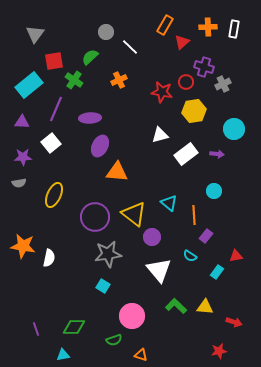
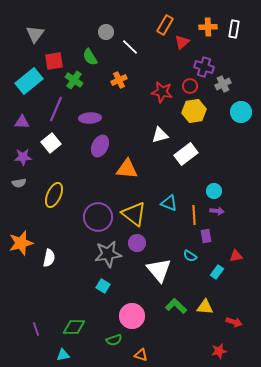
green semicircle at (90, 57): rotated 78 degrees counterclockwise
red circle at (186, 82): moved 4 px right, 4 px down
cyan rectangle at (29, 85): moved 4 px up
cyan circle at (234, 129): moved 7 px right, 17 px up
purple arrow at (217, 154): moved 57 px down
orange triangle at (117, 172): moved 10 px right, 3 px up
cyan triangle at (169, 203): rotated 18 degrees counterclockwise
purple circle at (95, 217): moved 3 px right
purple rectangle at (206, 236): rotated 48 degrees counterclockwise
purple circle at (152, 237): moved 15 px left, 6 px down
orange star at (23, 246): moved 2 px left, 3 px up; rotated 25 degrees counterclockwise
